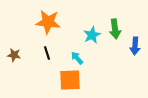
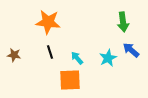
green arrow: moved 8 px right, 7 px up
cyan star: moved 16 px right, 23 px down
blue arrow: moved 4 px left, 4 px down; rotated 126 degrees clockwise
black line: moved 3 px right, 1 px up
